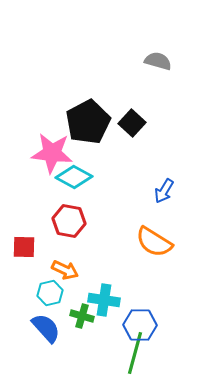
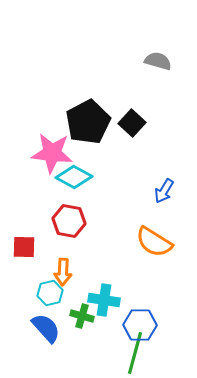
orange arrow: moved 2 px left, 2 px down; rotated 68 degrees clockwise
